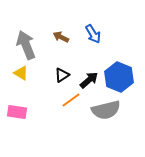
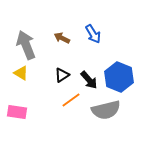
brown arrow: moved 1 px right, 1 px down
black arrow: rotated 90 degrees clockwise
